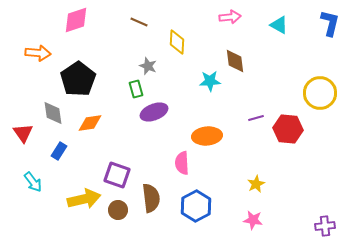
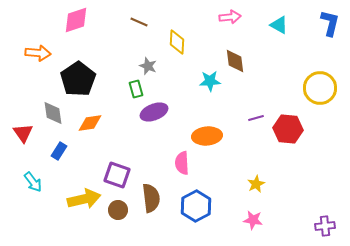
yellow circle: moved 5 px up
